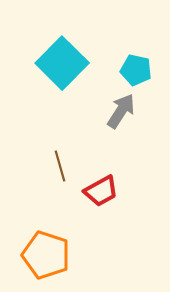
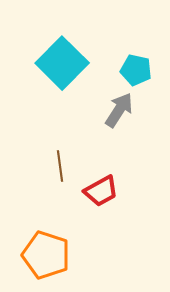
gray arrow: moved 2 px left, 1 px up
brown line: rotated 8 degrees clockwise
